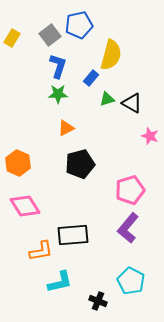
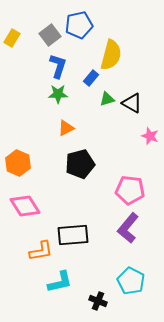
pink pentagon: rotated 24 degrees clockwise
